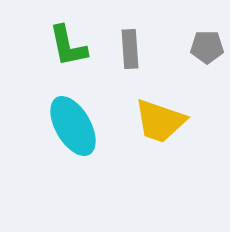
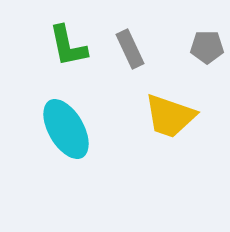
gray rectangle: rotated 21 degrees counterclockwise
yellow trapezoid: moved 10 px right, 5 px up
cyan ellipse: moved 7 px left, 3 px down
